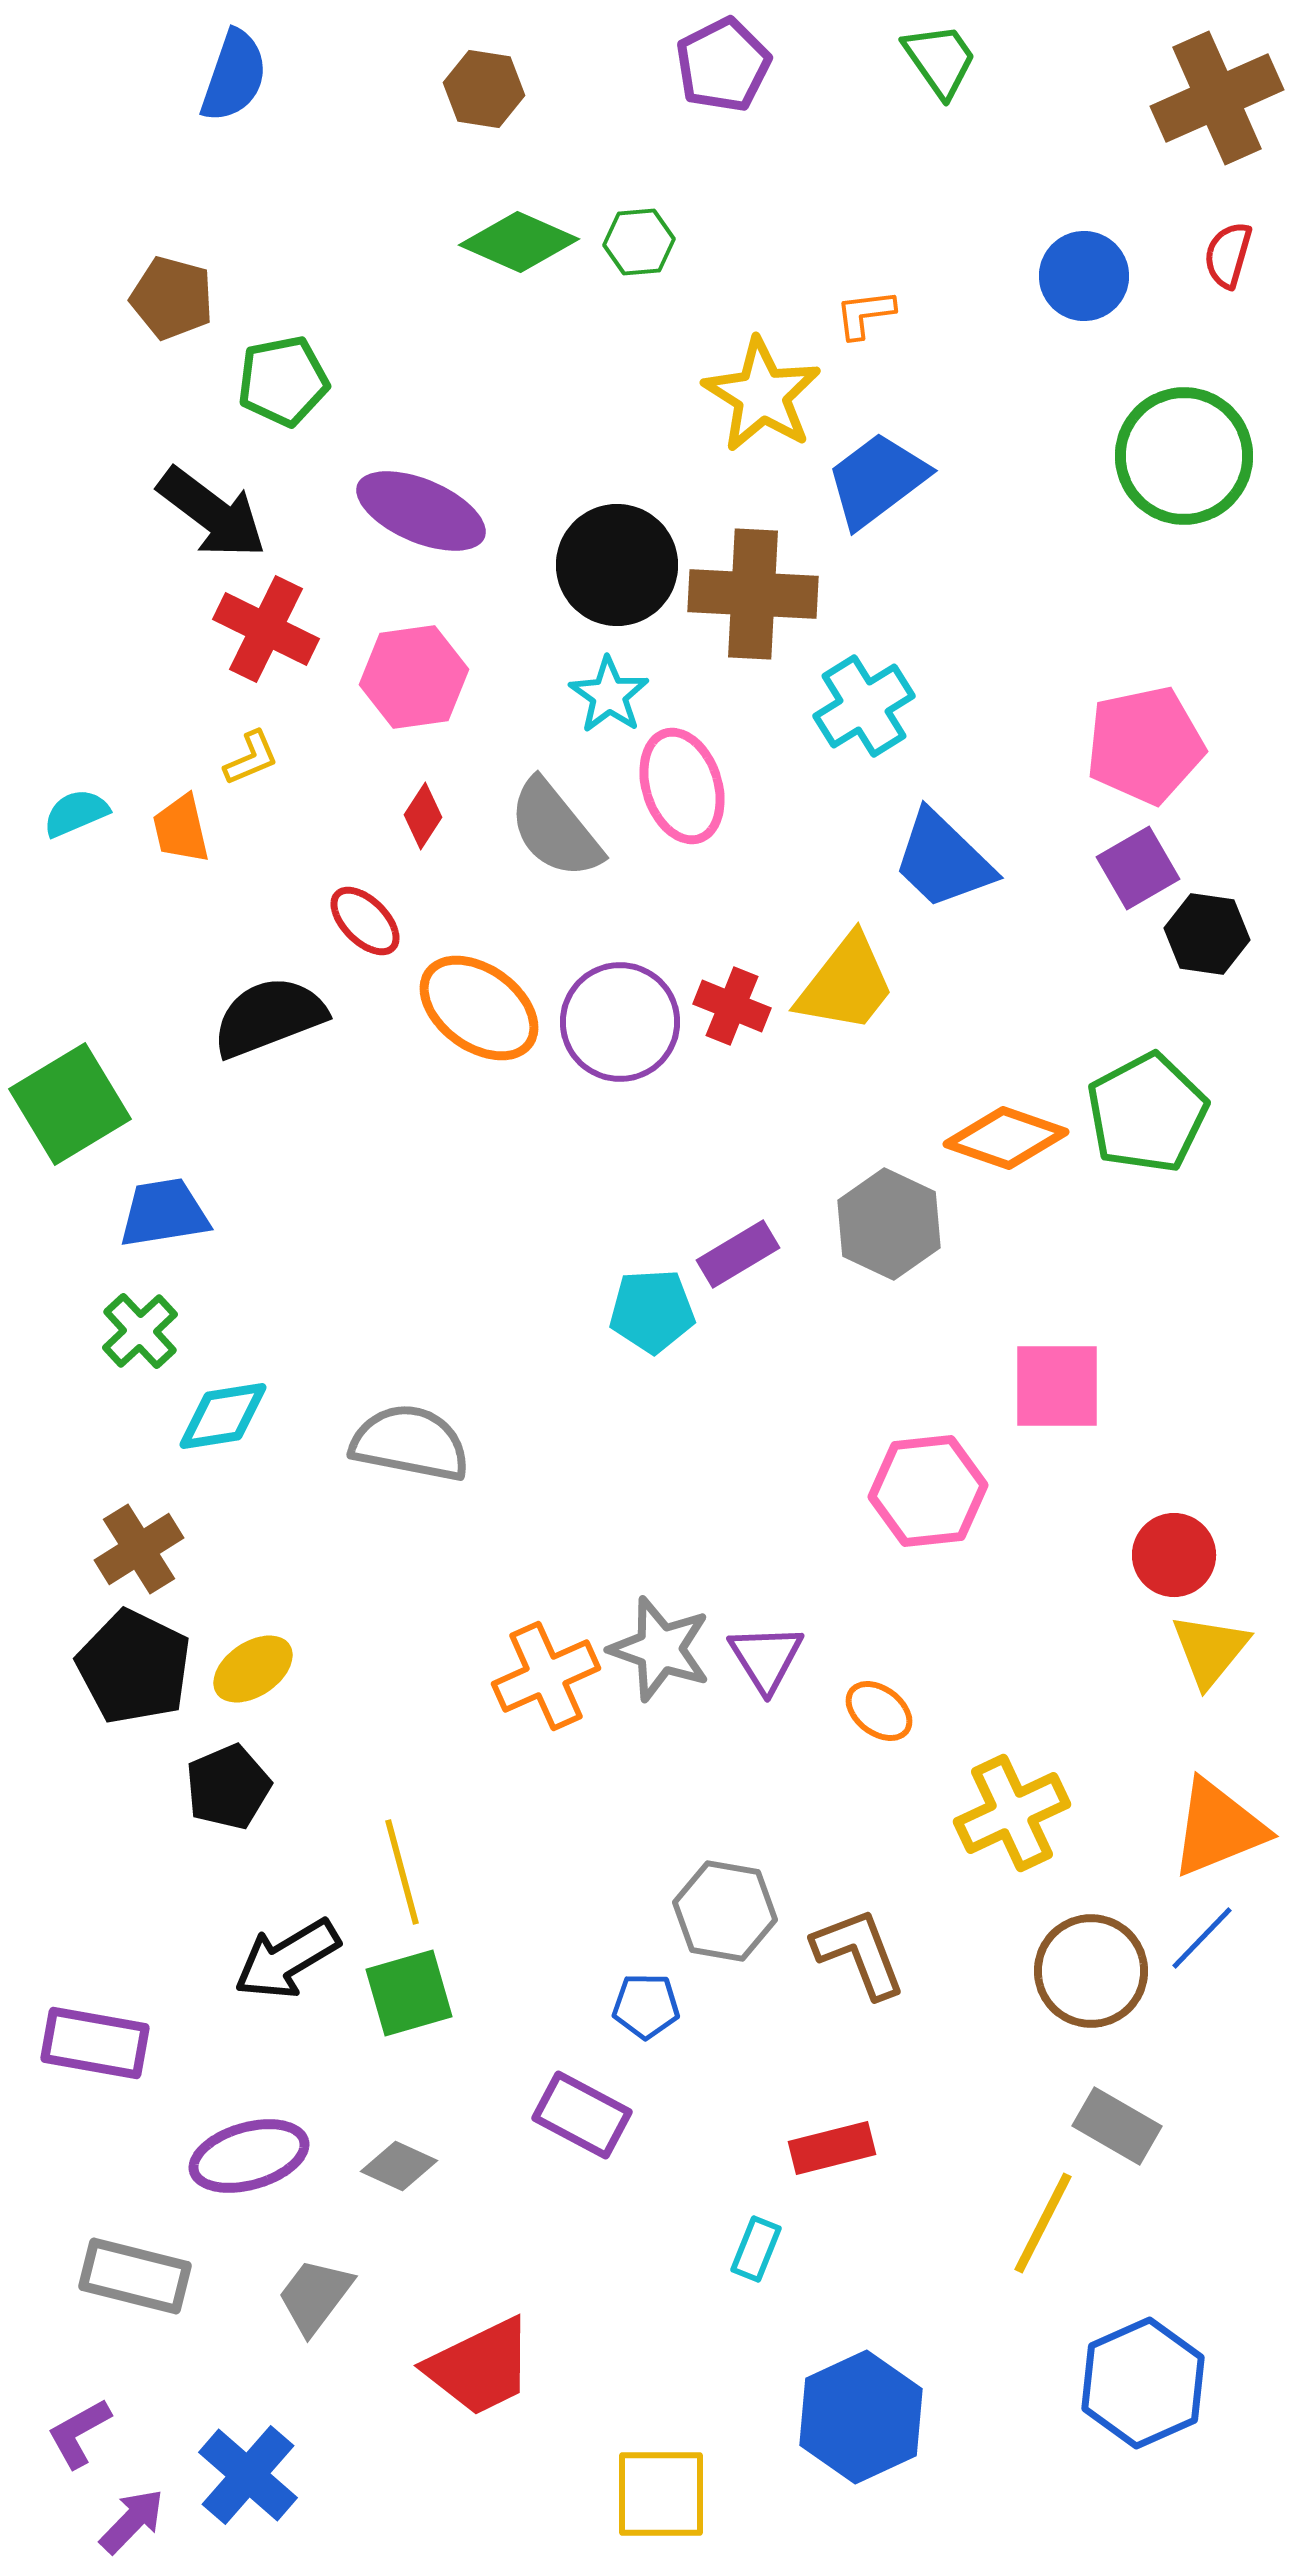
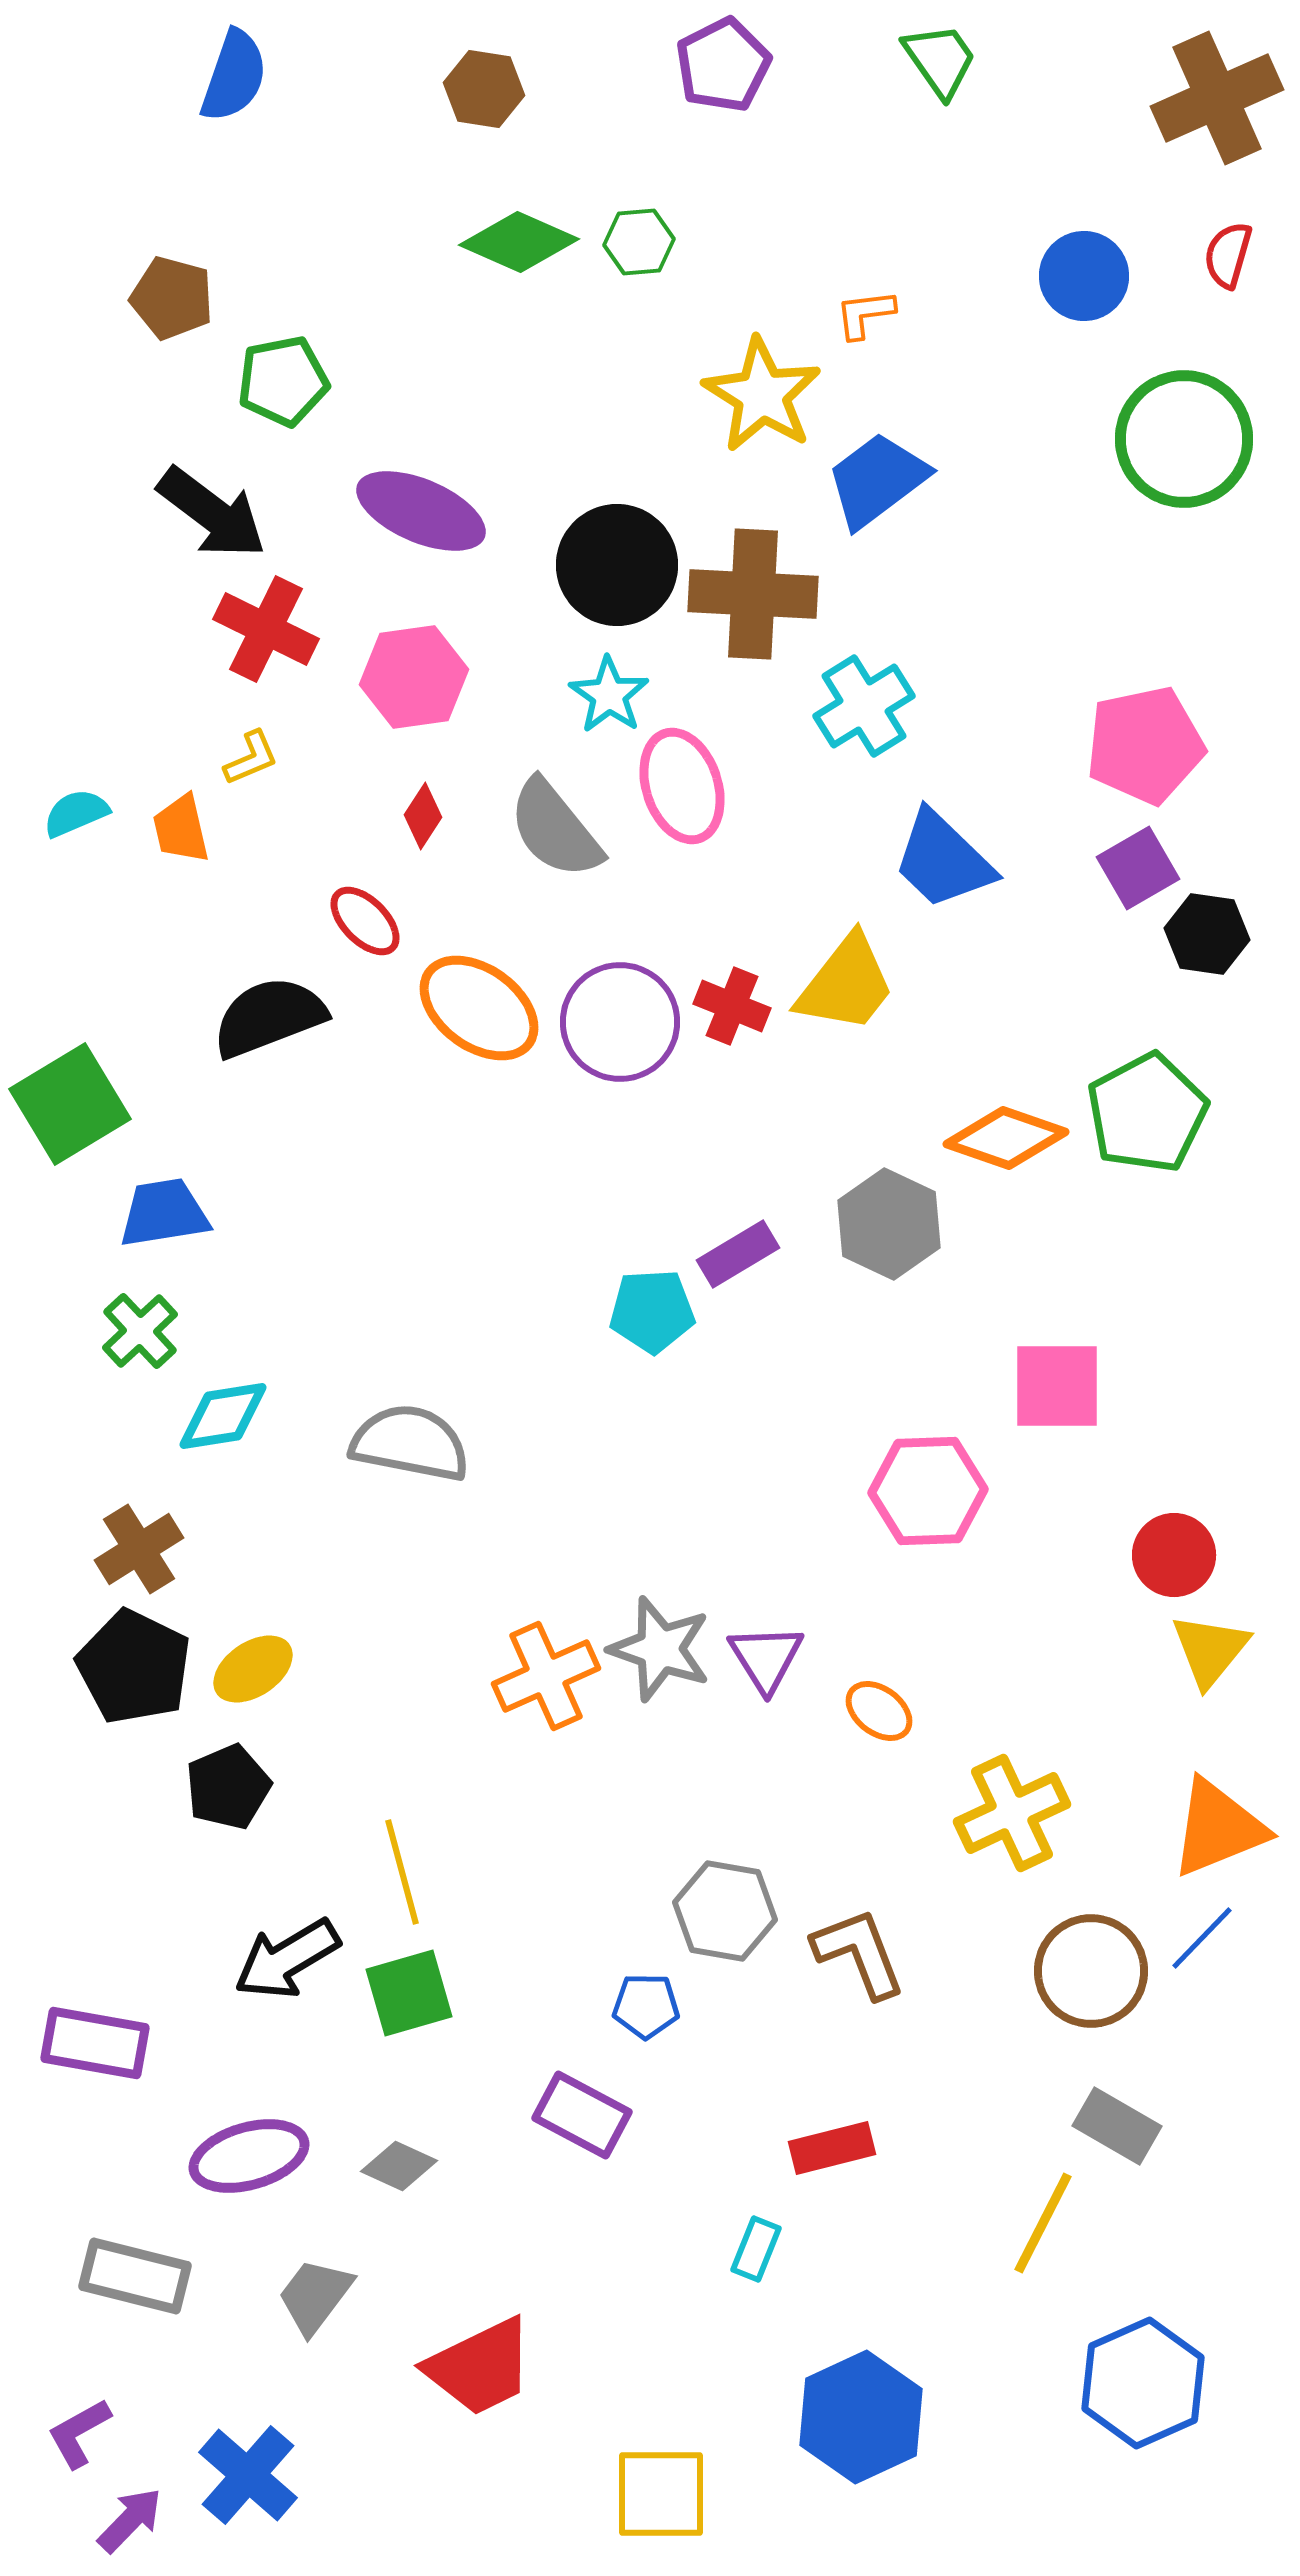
green circle at (1184, 456): moved 17 px up
pink hexagon at (928, 1491): rotated 4 degrees clockwise
purple arrow at (132, 2521): moved 2 px left, 1 px up
